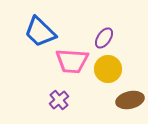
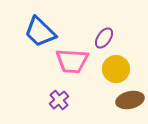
yellow circle: moved 8 px right
